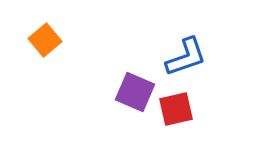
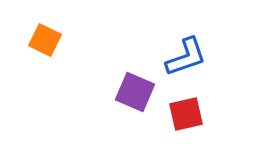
orange square: rotated 24 degrees counterclockwise
red square: moved 10 px right, 5 px down
